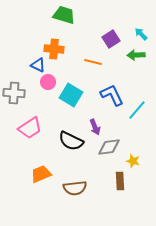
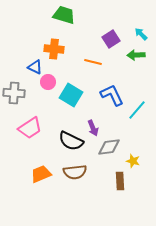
blue triangle: moved 3 px left, 2 px down
purple arrow: moved 2 px left, 1 px down
brown semicircle: moved 16 px up
